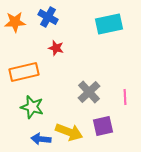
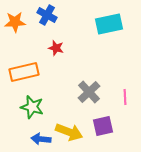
blue cross: moved 1 px left, 2 px up
